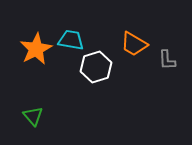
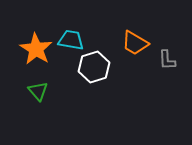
orange trapezoid: moved 1 px right, 1 px up
orange star: rotated 12 degrees counterclockwise
white hexagon: moved 2 px left
green triangle: moved 5 px right, 25 px up
